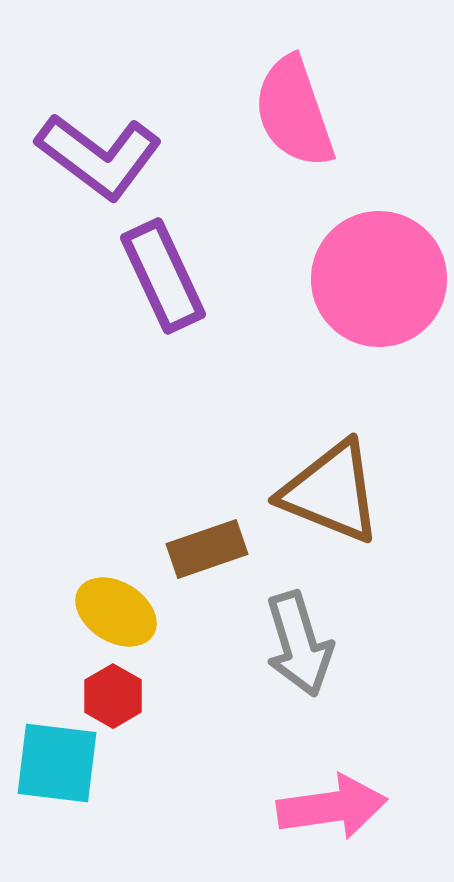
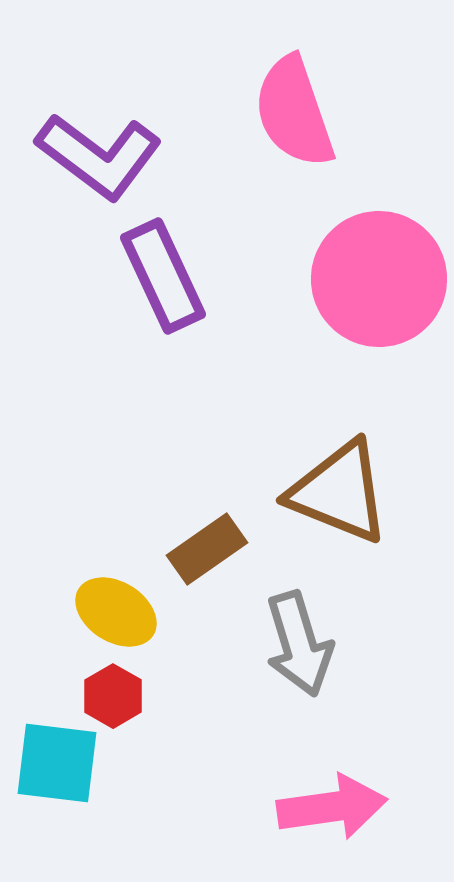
brown triangle: moved 8 px right
brown rectangle: rotated 16 degrees counterclockwise
